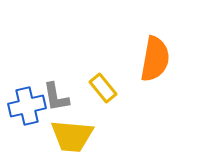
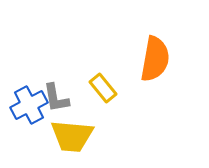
gray L-shape: moved 1 px down
blue cross: moved 2 px right, 1 px up; rotated 15 degrees counterclockwise
